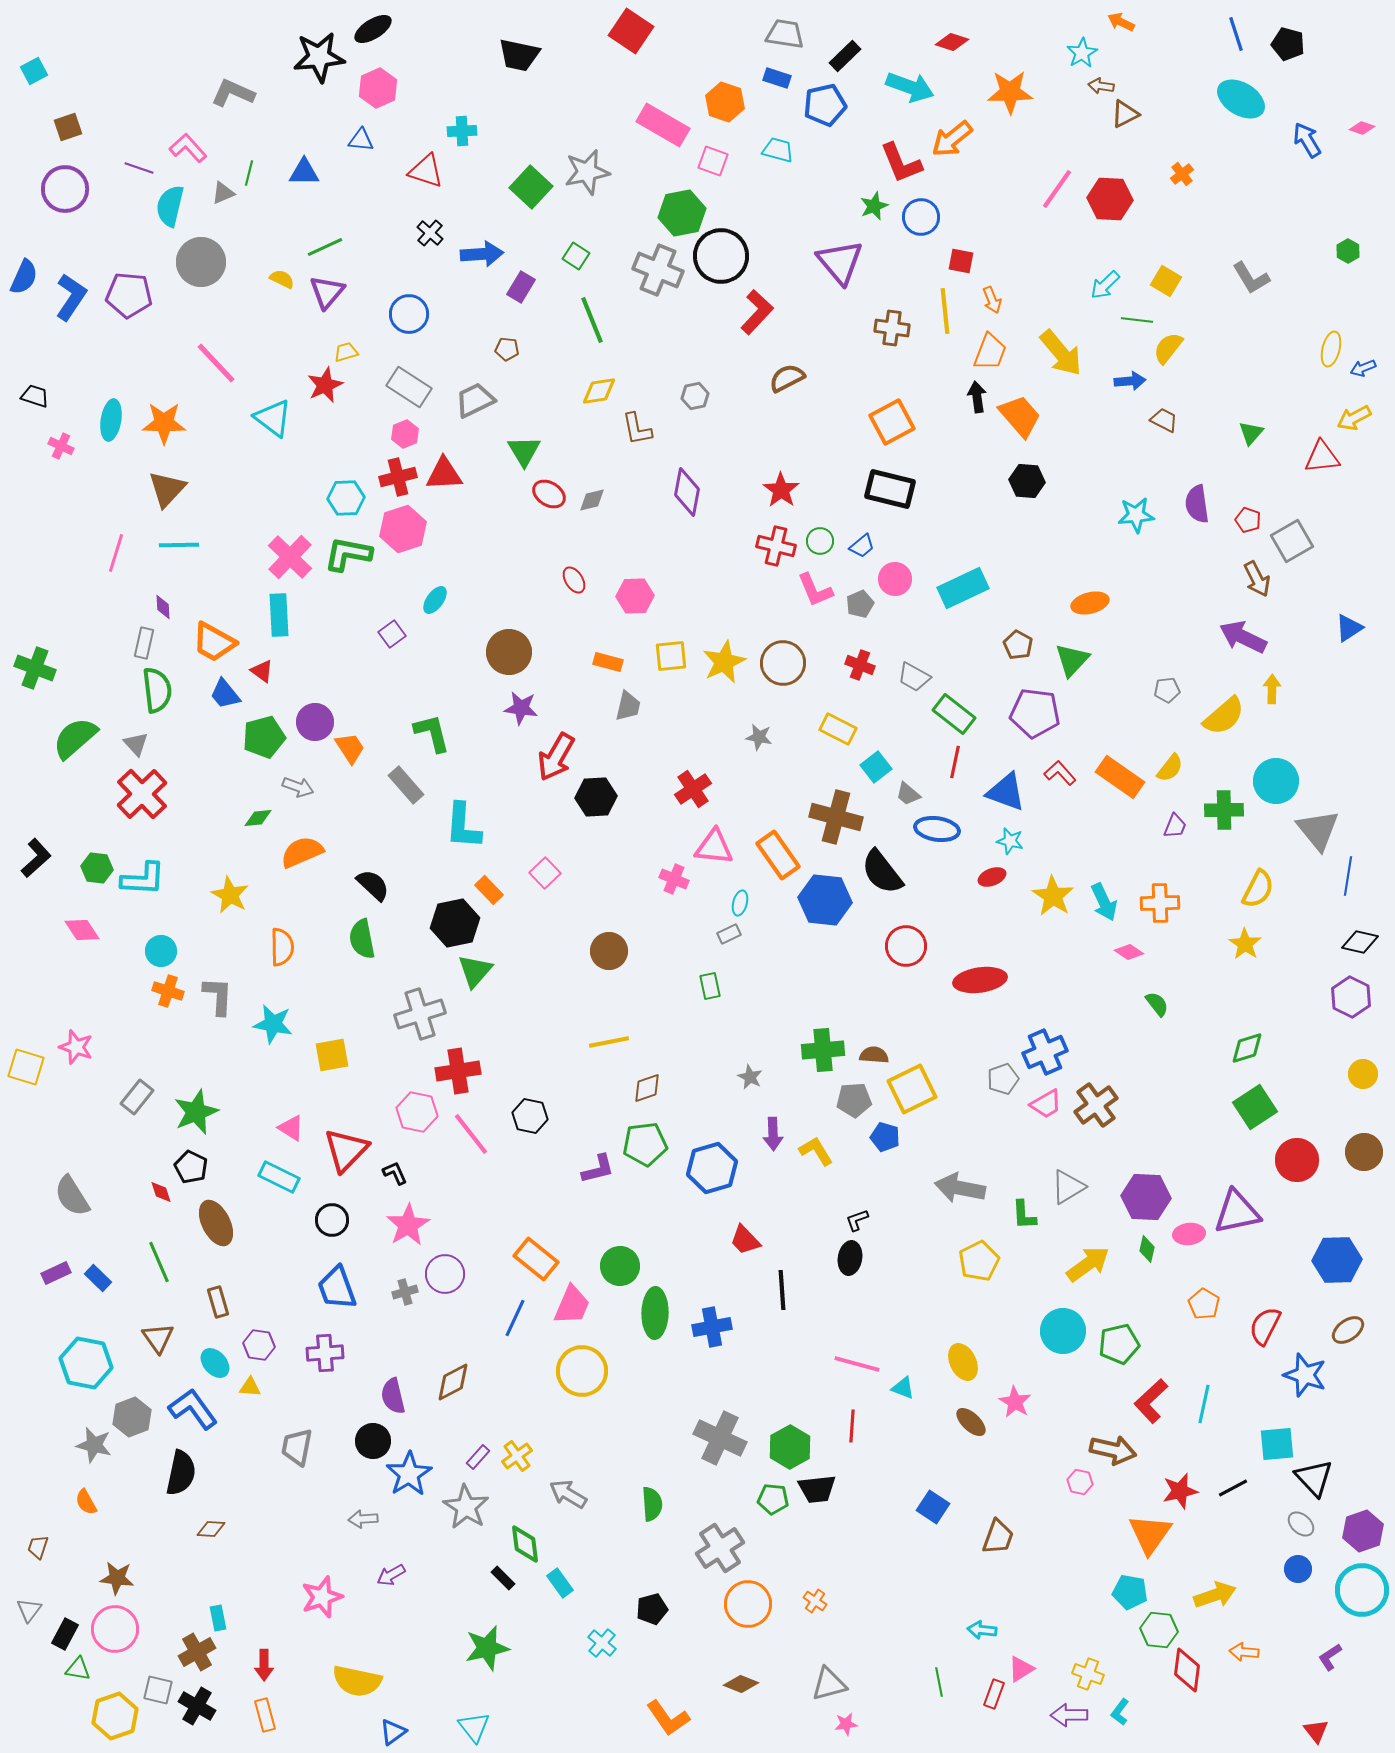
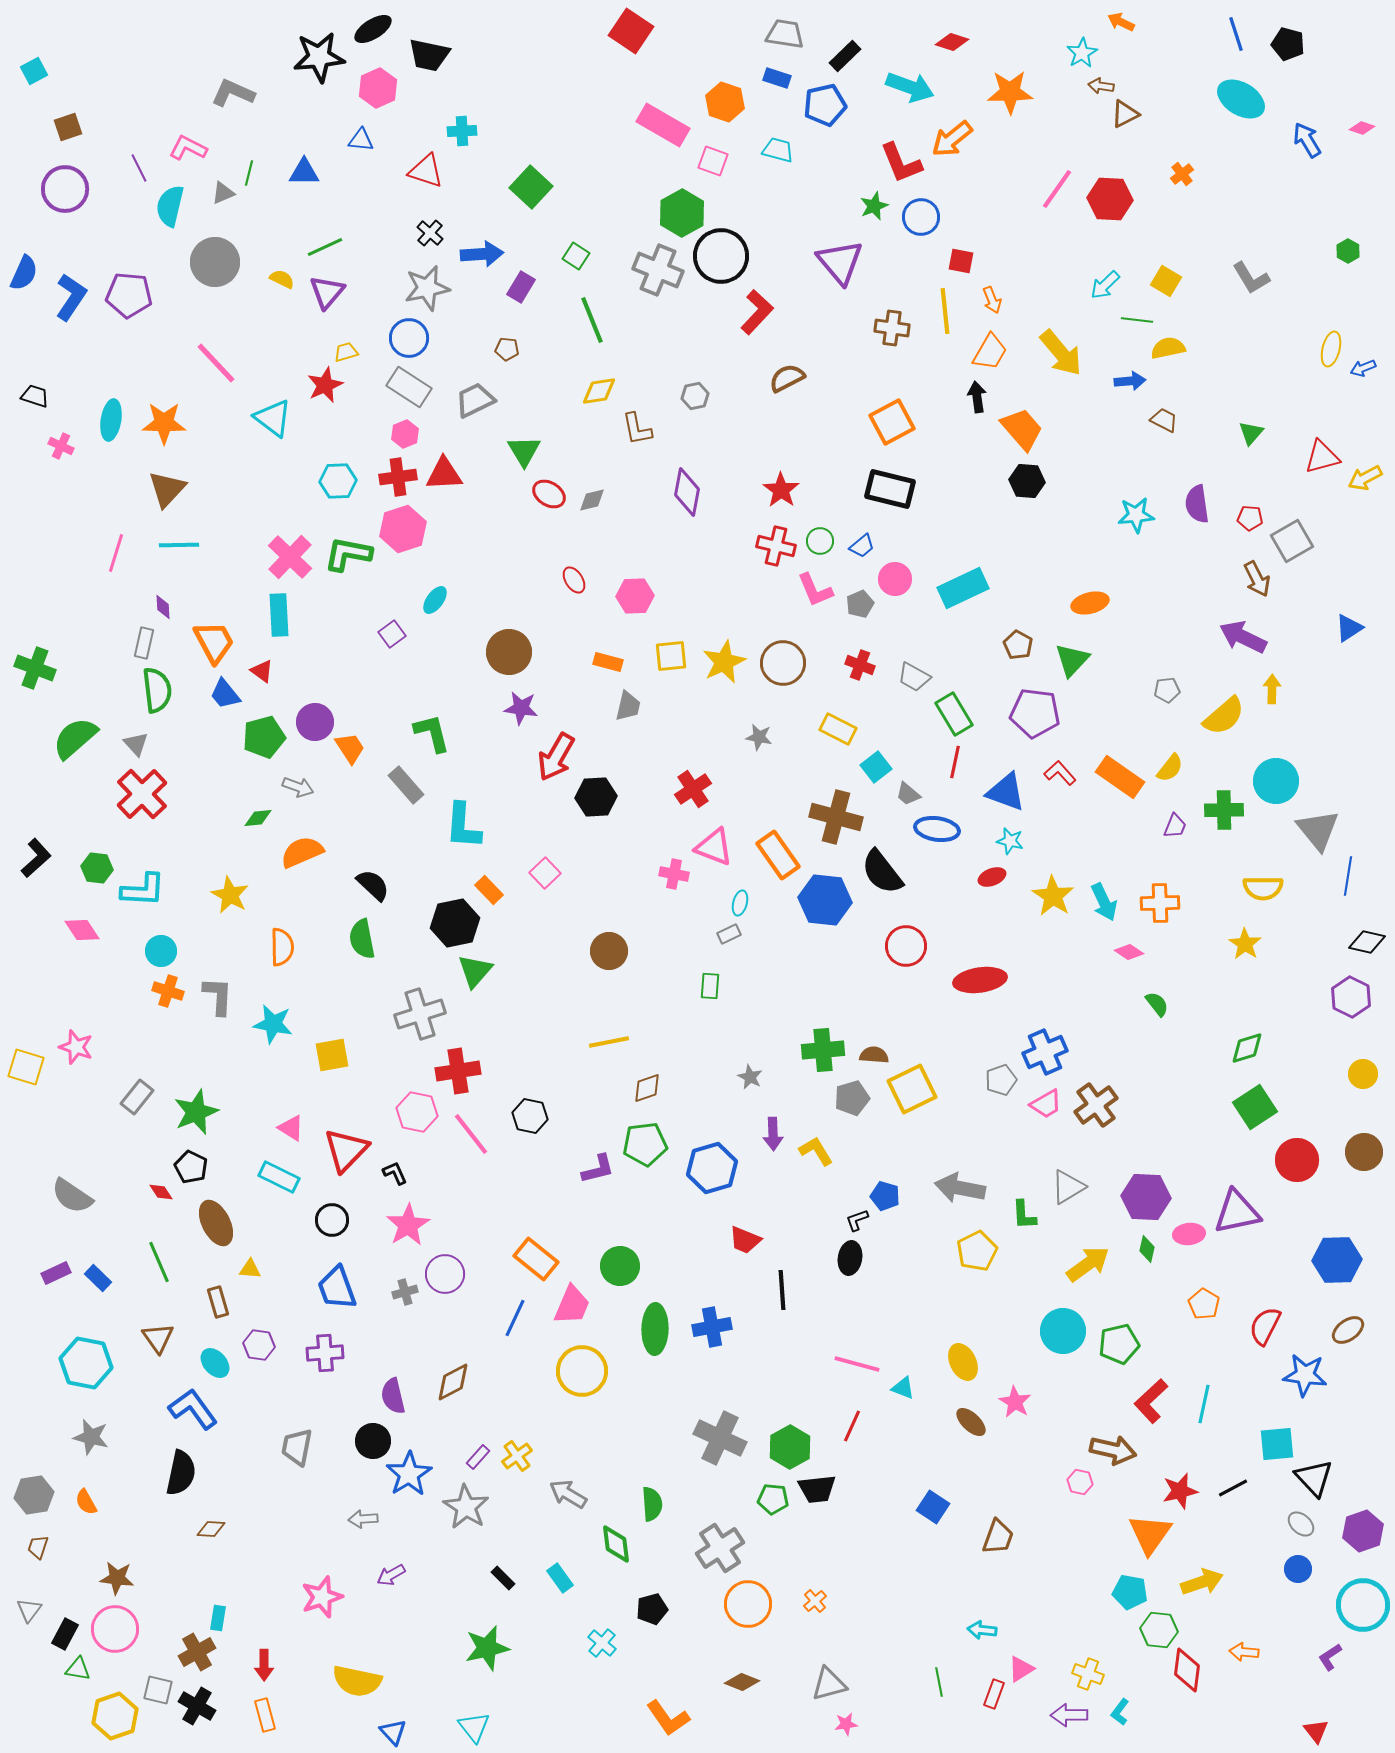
black trapezoid at (519, 55): moved 90 px left
pink L-shape at (188, 148): rotated 21 degrees counterclockwise
purple line at (139, 168): rotated 44 degrees clockwise
gray star at (587, 172): moved 160 px left, 116 px down
green hexagon at (682, 213): rotated 18 degrees counterclockwise
gray circle at (201, 262): moved 14 px right
blue semicircle at (24, 277): moved 4 px up
blue circle at (409, 314): moved 24 px down
yellow semicircle at (1168, 348): rotated 40 degrees clockwise
orange trapezoid at (990, 352): rotated 9 degrees clockwise
orange trapezoid at (1020, 416): moved 2 px right, 13 px down
yellow arrow at (1354, 418): moved 11 px right, 60 px down
red triangle at (1322, 457): rotated 9 degrees counterclockwise
red cross at (398, 477): rotated 6 degrees clockwise
cyan hexagon at (346, 498): moved 8 px left, 17 px up
red pentagon at (1248, 520): moved 2 px right, 2 px up; rotated 15 degrees counterclockwise
orange trapezoid at (214, 642): rotated 147 degrees counterclockwise
green rectangle at (954, 714): rotated 21 degrees clockwise
pink triangle at (714, 847): rotated 15 degrees clockwise
cyan L-shape at (143, 879): moved 11 px down
pink cross at (674, 879): moved 5 px up; rotated 12 degrees counterclockwise
yellow semicircle at (1258, 889): moved 5 px right, 1 px up; rotated 63 degrees clockwise
black diamond at (1360, 942): moved 7 px right
green rectangle at (710, 986): rotated 16 degrees clockwise
gray pentagon at (1003, 1079): moved 2 px left, 1 px down
gray pentagon at (854, 1100): moved 2 px left, 2 px up; rotated 12 degrees counterclockwise
blue pentagon at (885, 1137): moved 59 px down
red diamond at (161, 1192): rotated 15 degrees counterclockwise
gray semicircle at (72, 1196): rotated 24 degrees counterclockwise
red trapezoid at (745, 1240): rotated 24 degrees counterclockwise
yellow pentagon at (979, 1261): moved 2 px left, 10 px up
green ellipse at (655, 1313): moved 16 px down
blue star at (1305, 1375): rotated 12 degrees counterclockwise
yellow triangle at (250, 1387): moved 118 px up
gray hexagon at (132, 1417): moved 98 px left, 78 px down; rotated 12 degrees clockwise
red line at (852, 1426): rotated 20 degrees clockwise
gray star at (94, 1445): moved 3 px left, 8 px up
green diamond at (525, 1544): moved 91 px right
cyan rectangle at (560, 1583): moved 5 px up
cyan circle at (1362, 1590): moved 1 px right, 15 px down
yellow arrow at (1215, 1595): moved 13 px left, 13 px up
orange cross at (815, 1601): rotated 15 degrees clockwise
cyan rectangle at (218, 1618): rotated 20 degrees clockwise
brown diamond at (741, 1684): moved 1 px right, 2 px up
blue triangle at (393, 1732): rotated 36 degrees counterclockwise
